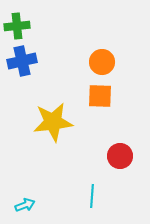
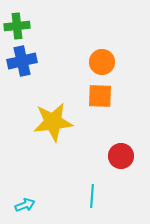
red circle: moved 1 px right
